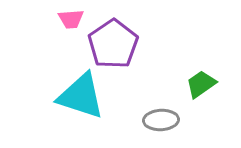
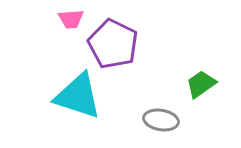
purple pentagon: rotated 12 degrees counterclockwise
cyan triangle: moved 3 px left
gray ellipse: rotated 12 degrees clockwise
